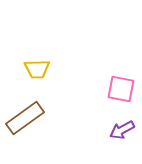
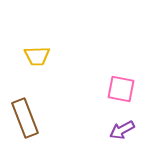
yellow trapezoid: moved 13 px up
brown rectangle: rotated 75 degrees counterclockwise
